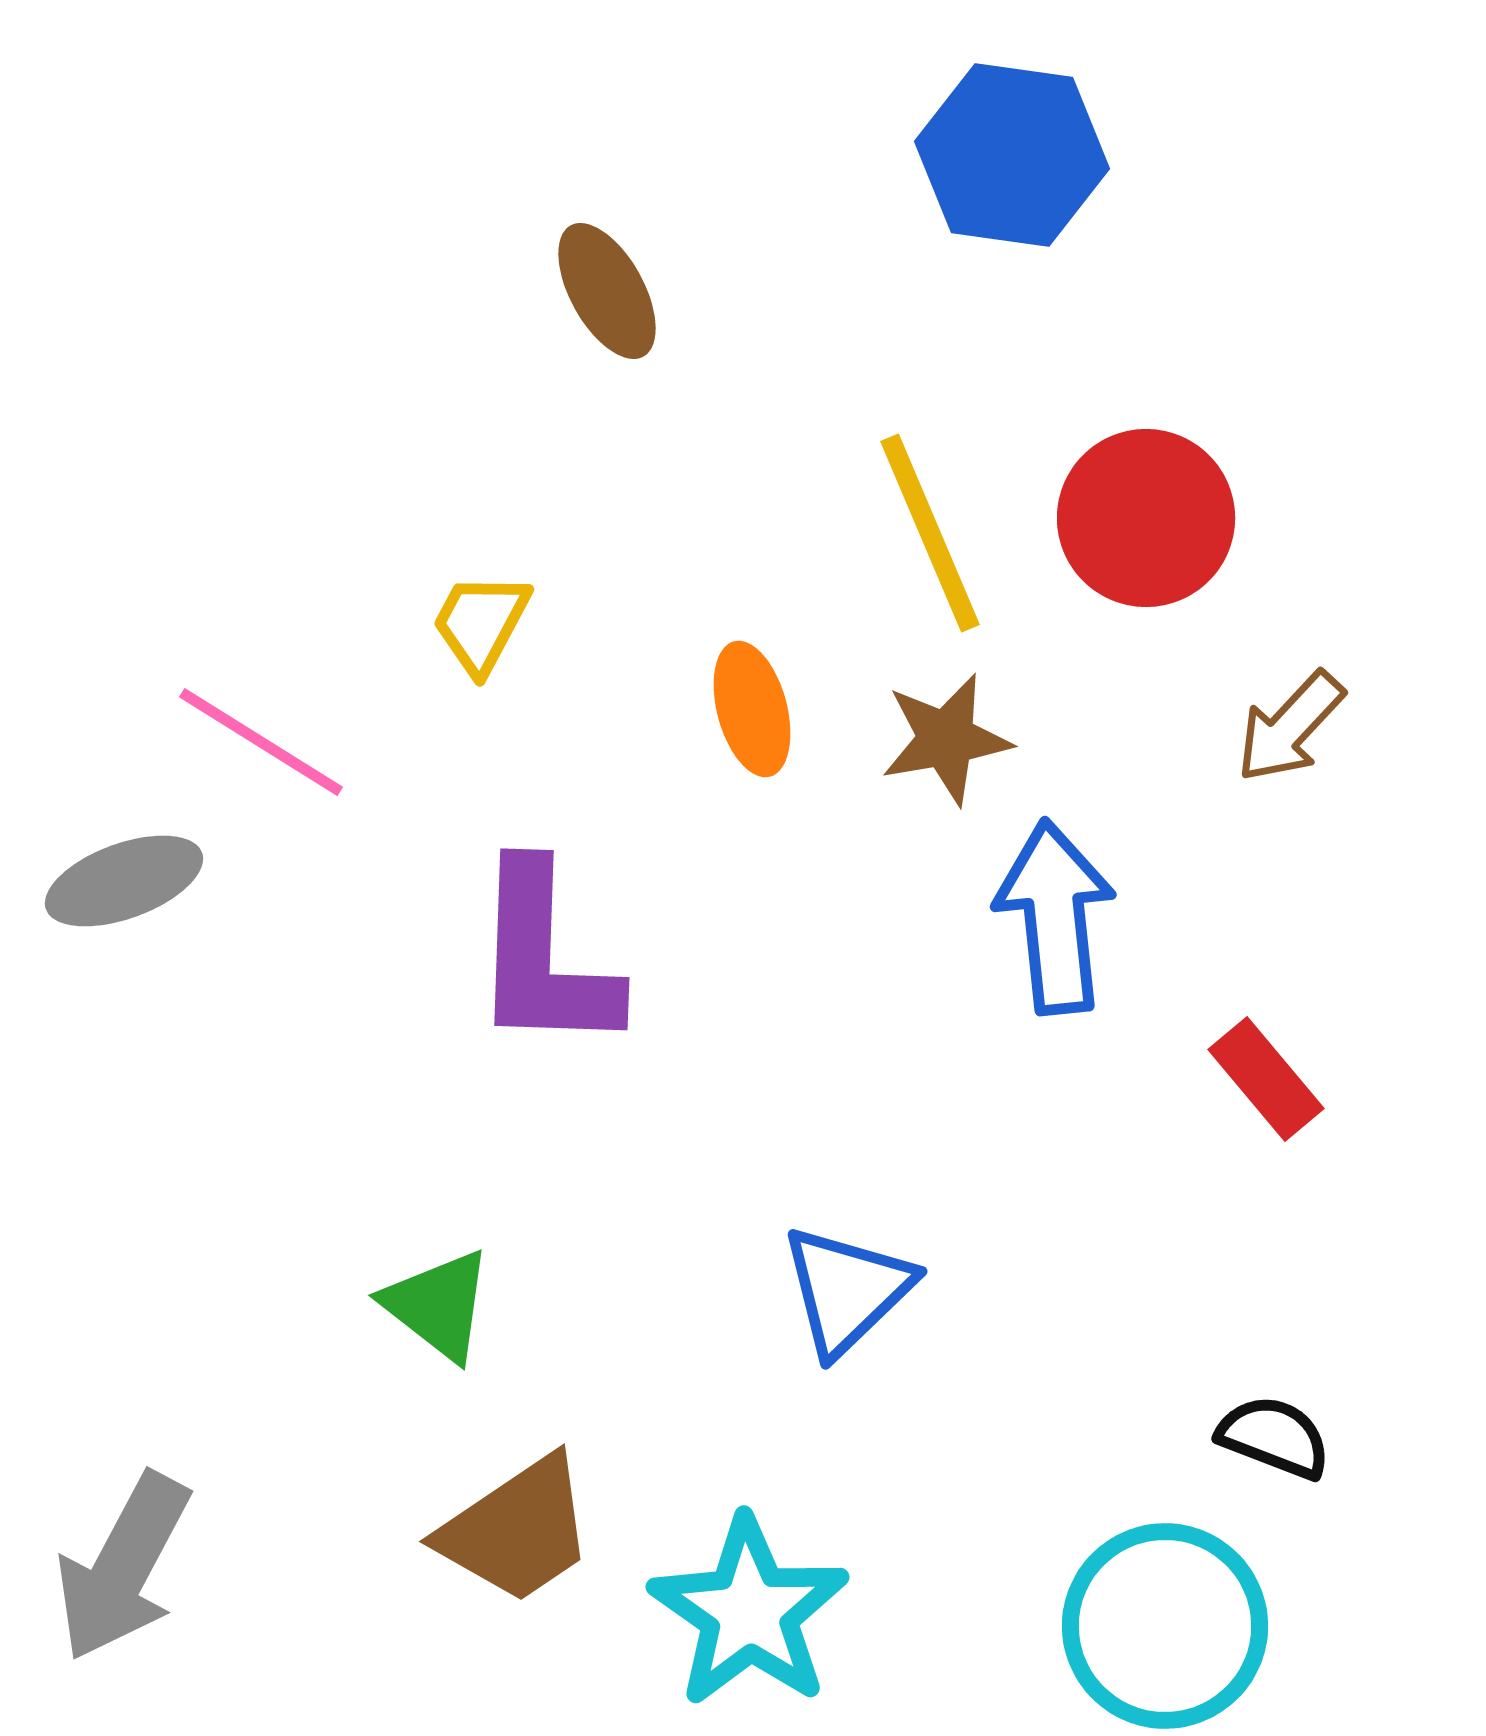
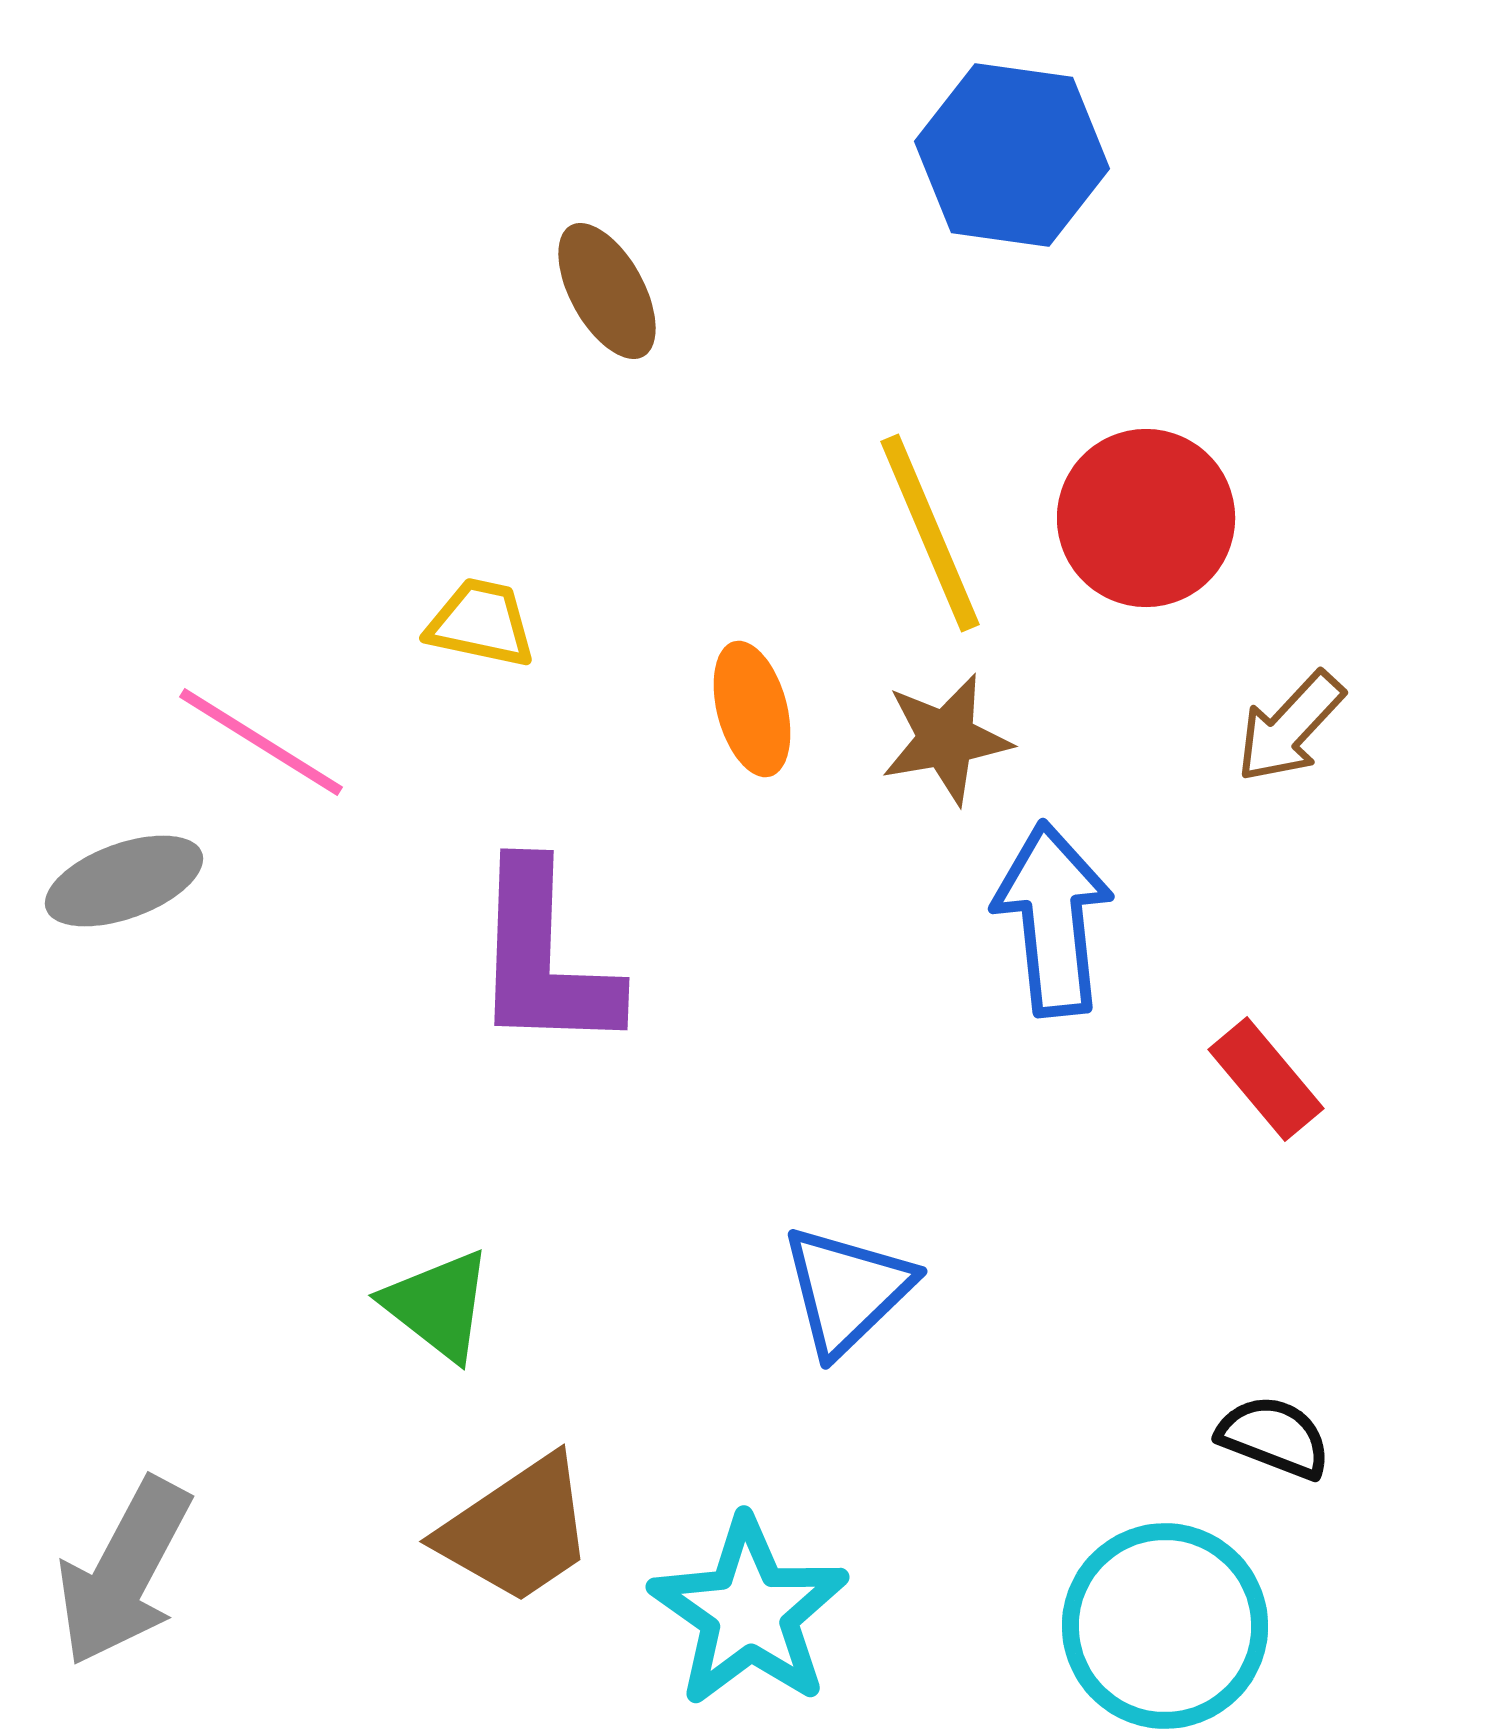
yellow trapezoid: rotated 74 degrees clockwise
blue arrow: moved 2 px left, 2 px down
gray arrow: moved 1 px right, 5 px down
